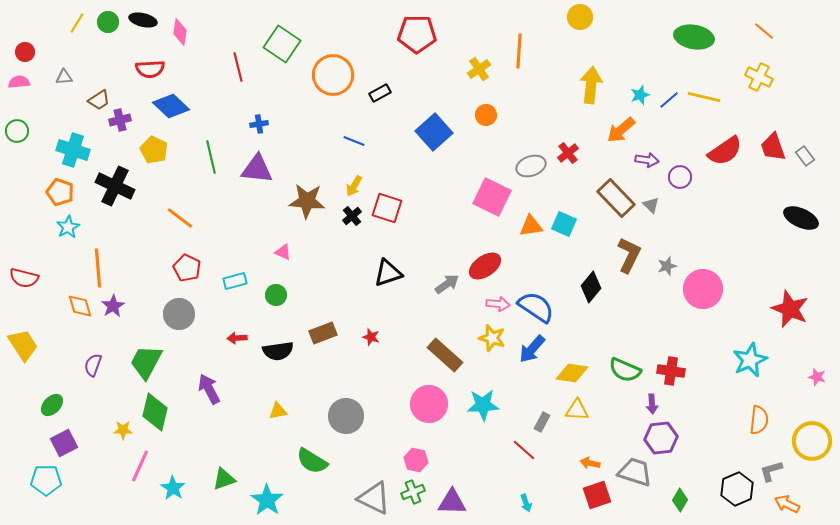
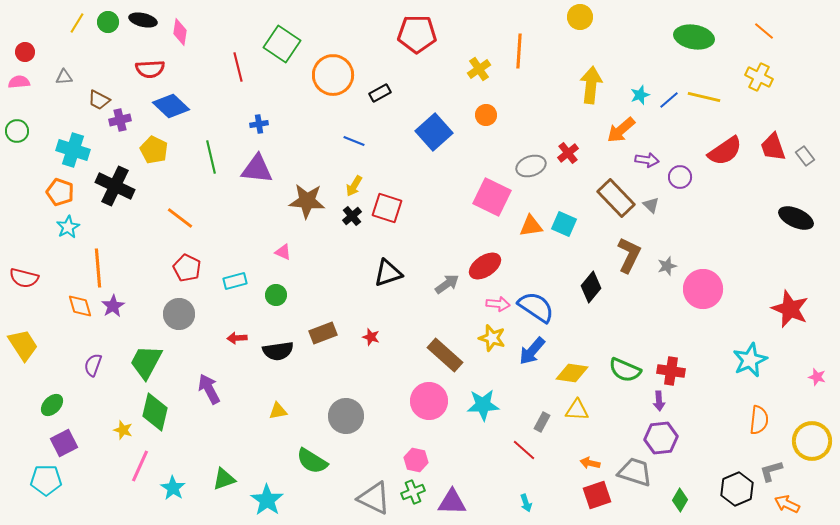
brown trapezoid at (99, 100): rotated 60 degrees clockwise
black ellipse at (801, 218): moved 5 px left
blue arrow at (532, 349): moved 2 px down
pink circle at (429, 404): moved 3 px up
purple arrow at (652, 404): moved 7 px right, 3 px up
yellow star at (123, 430): rotated 18 degrees clockwise
